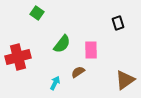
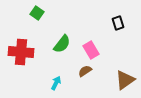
pink rectangle: rotated 30 degrees counterclockwise
red cross: moved 3 px right, 5 px up; rotated 20 degrees clockwise
brown semicircle: moved 7 px right, 1 px up
cyan arrow: moved 1 px right
